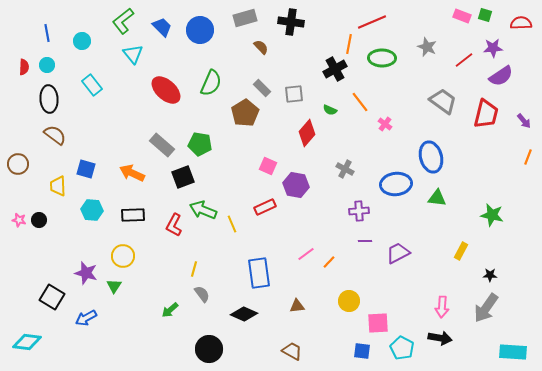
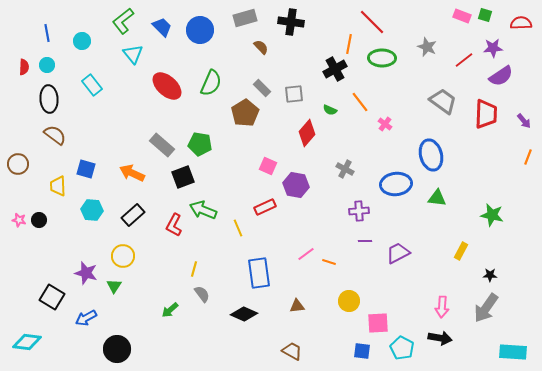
red line at (372, 22): rotated 68 degrees clockwise
red ellipse at (166, 90): moved 1 px right, 4 px up
red trapezoid at (486, 114): rotated 12 degrees counterclockwise
blue ellipse at (431, 157): moved 2 px up
black rectangle at (133, 215): rotated 40 degrees counterclockwise
yellow line at (232, 224): moved 6 px right, 4 px down
orange line at (329, 262): rotated 64 degrees clockwise
black circle at (209, 349): moved 92 px left
